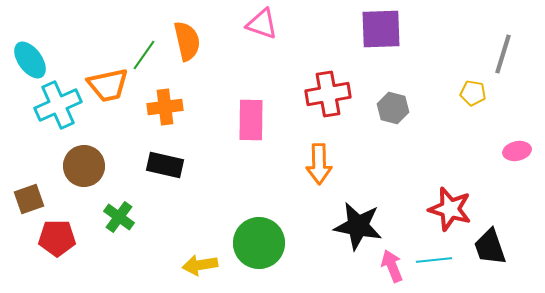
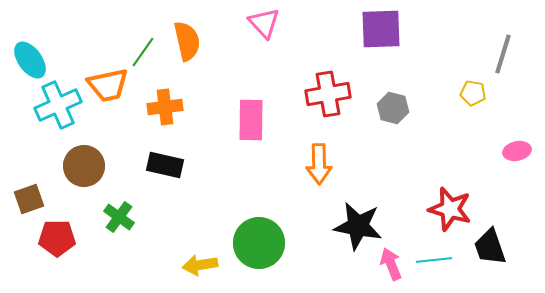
pink triangle: moved 2 px right, 1 px up; rotated 28 degrees clockwise
green line: moved 1 px left, 3 px up
pink arrow: moved 1 px left, 2 px up
